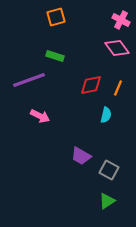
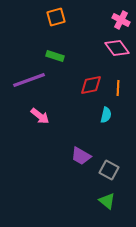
orange line: rotated 21 degrees counterclockwise
pink arrow: rotated 12 degrees clockwise
green triangle: rotated 48 degrees counterclockwise
